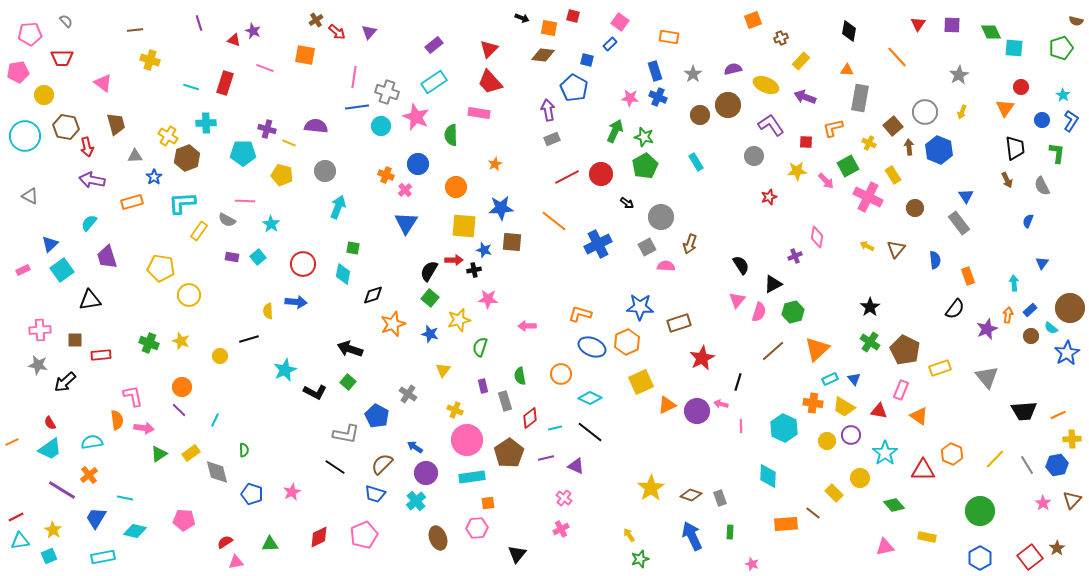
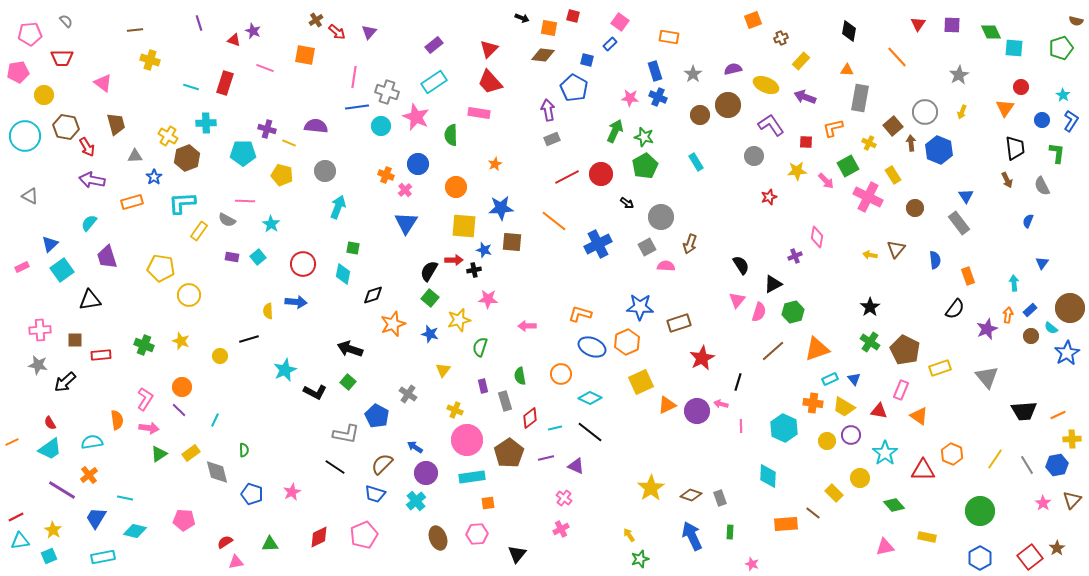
red arrow at (87, 147): rotated 18 degrees counterclockwise
brown arrow at (909, 147): moved 2 px right, 4 px up
yellow arrow at (867, 246): moved 3 px right, 9 px down; rotated 16 degrees counterclockwise
pink rectangle at (23, 270): moved 1 px left, 3 px up
green cross at (149, 343): moved 5 px left, 2 px down
orange triangle at (817, 349): rotated 24 degrees clockwise
pink L-shape at (133, 396): moved 12 px right, 3 px down; rotated 45 degrees clockwise
pink arrow at (144, 428): moved 5 px right
yellow line at (995, 459): rotated 10 degrees counterclockwise
pink hexagon at (477, 528): moved 6 px down
